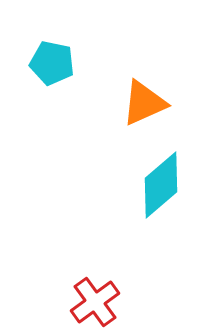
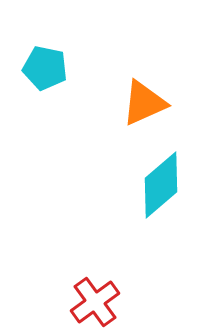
cyan pentagon: moved 7 px left, 5 px down
